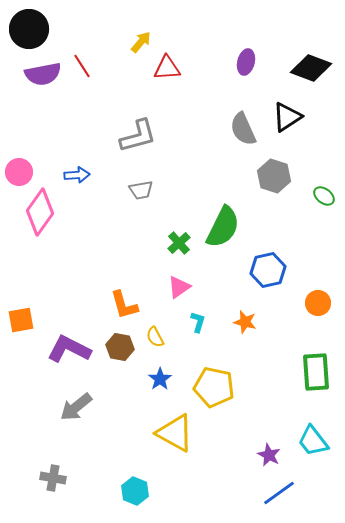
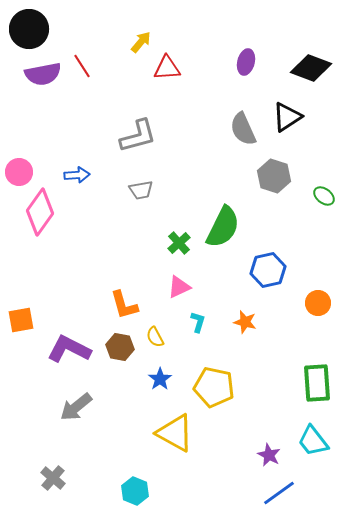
pink triangle: rotated 10 degrees clockwise
green rectangle: moved 1 px right, 11 px down
gray cross: rotated 30 degrees clockwise
